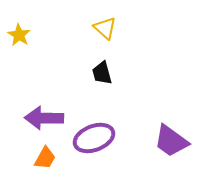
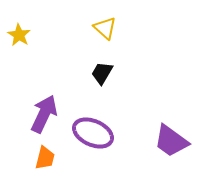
black trapezoid: rotated 45 degrees clockwise
purple arrow: moved 4 px up; rotated 114 degrees clockwise
purple ellipse: moved 1 px left, 5 px up; rotated 45 degrees clockwise
orange trapezoid: rotated 15 degrees counterclockwise
